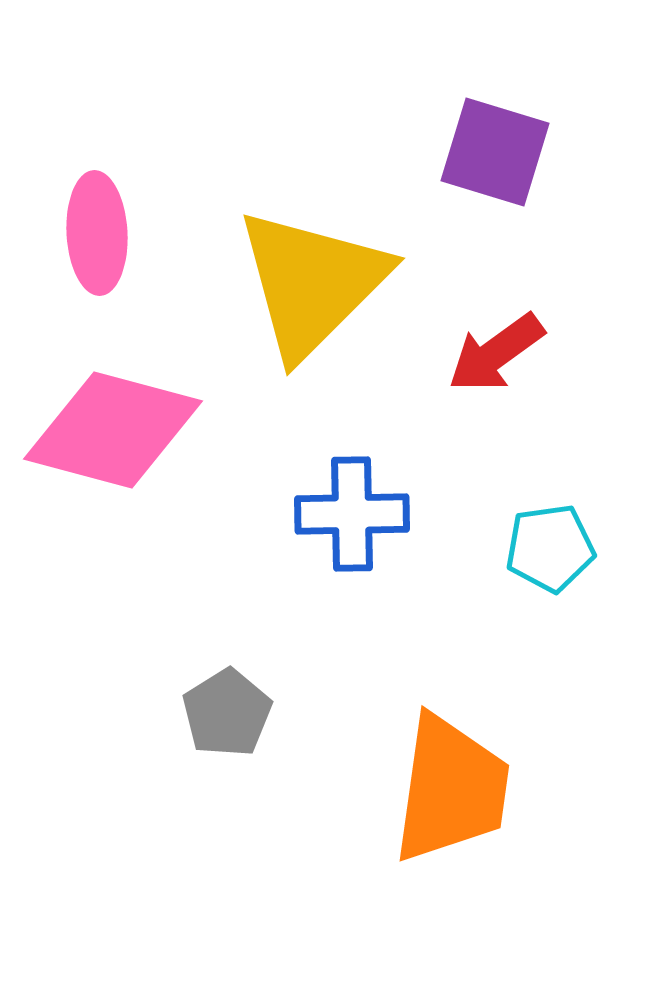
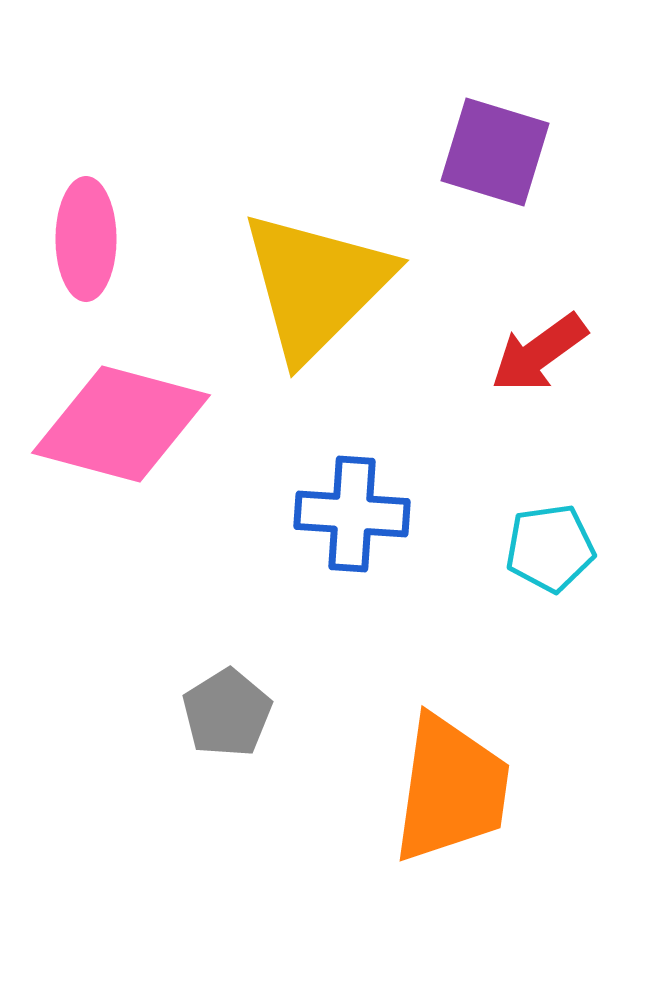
pink ellipse: moved 11 px left, 6 px down; rotated 3 degrees clockwise
yellow triangle: moved 4 px right, 2 px down
red arrow: moved 43 px right
pink diamond: moved 8 px right, 6 px up
blue cross: rotated 5 degrees clockwise
